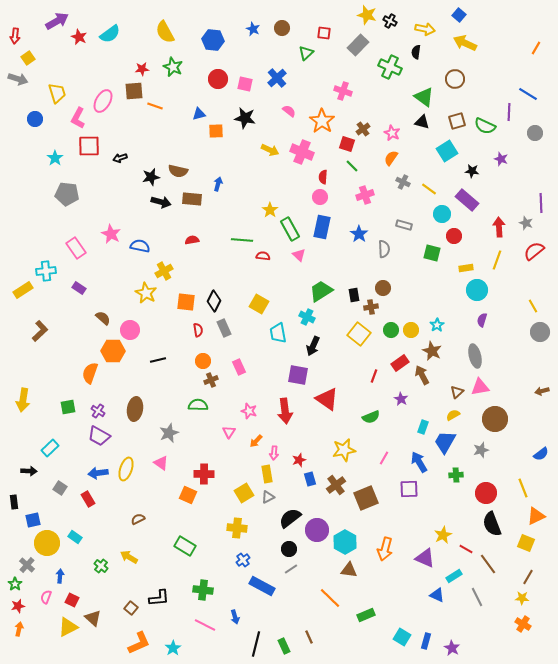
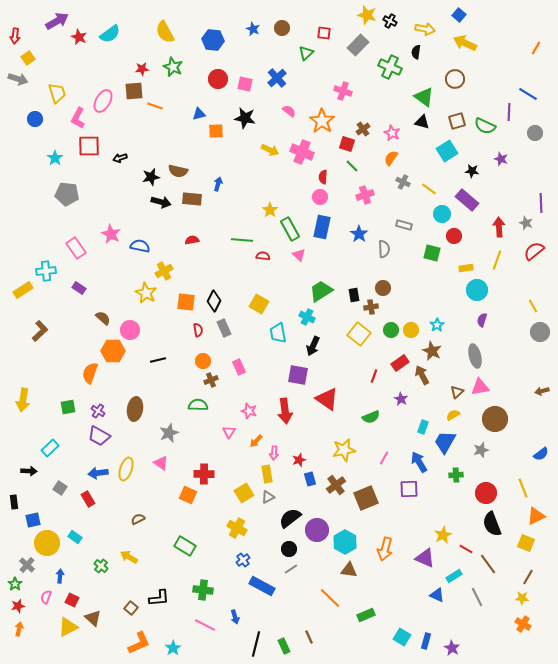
yellow cross at (237, 528): rotated 24 degrees clockwise
